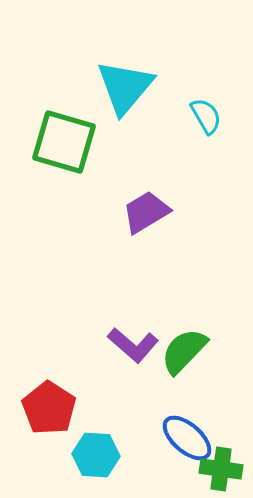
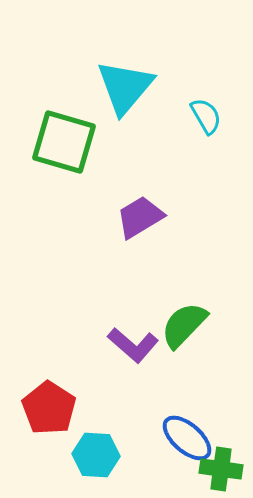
purple trapezoid: moved 6 px left, 5 px down
green semicircle: moved 26 px up
